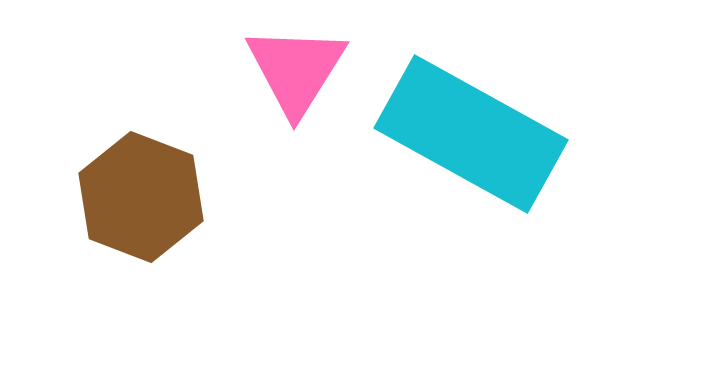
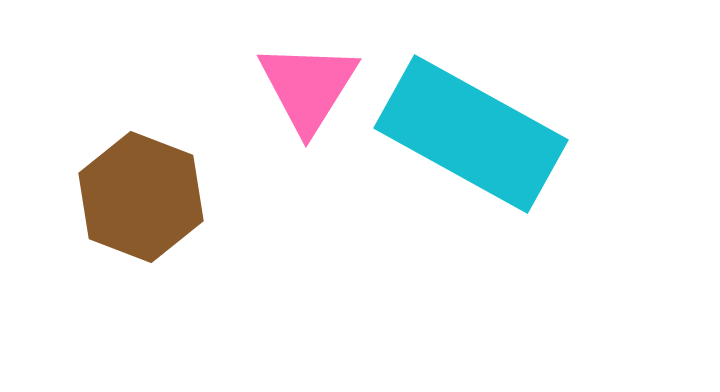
pink triangle: moved 12 px right, 17 px down
